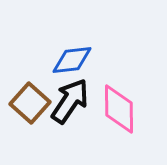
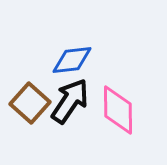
pink diamond: moved 1 px left, 1 px down
